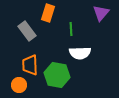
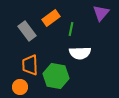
orange rectangle: moved 3 px right, 5 px down; rotated 36 degrees clockwise
green line: rotated 16 degrees clockwise
green hexagon: moved 1 px left, 1 px down
orange circle: moved 1 px right, 2 px down
